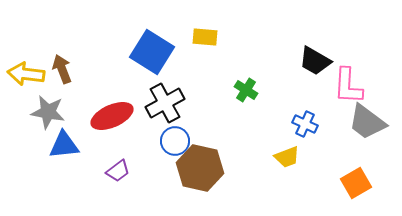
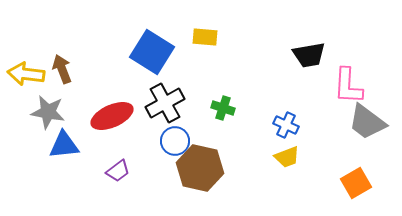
black trapezoid: moved 6 px left, 6 px up; rotated 40 degrees counterclockwise
green cross: moved 23 px left, 18 px down; rotated 15 degrees counterclockwise
blue cross: moved 19 px left, 1 px down
